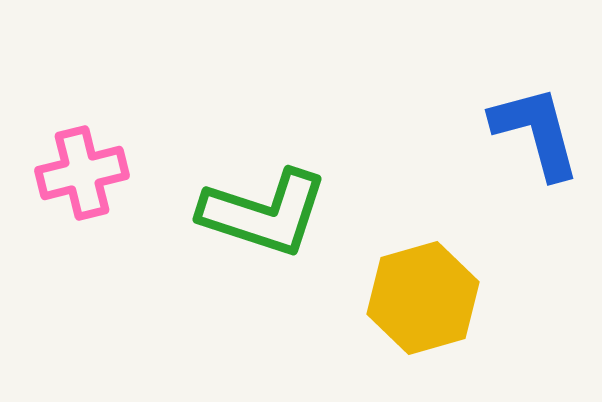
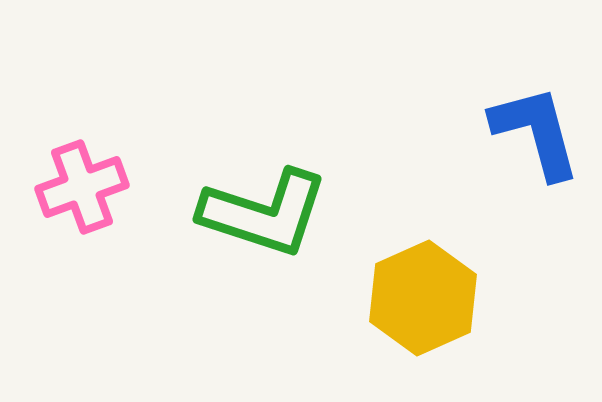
pink cross: moved 14 px down; rotated 6 degrees counterclockwise
yellow hexagon: rotated 8 degrees counterclockwise
